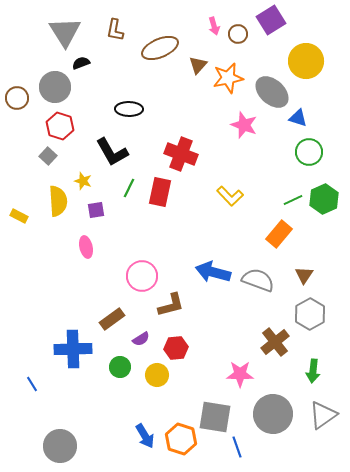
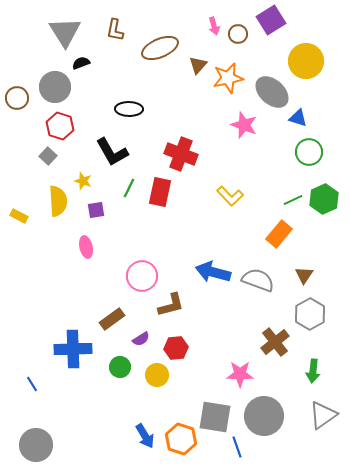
gray circle at (273, 414): moved 9 px left, 2 px down
gray circle at (60, 446): moved 24 px left, 1 px up
